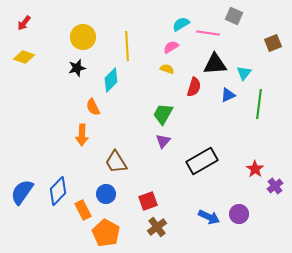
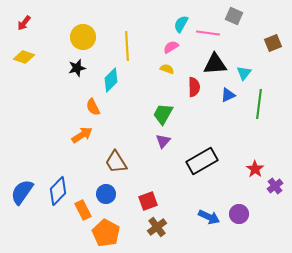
cyan semicircle: rotated 30 degrees counterclockwise
red semicircle: rotated 18 degrees counterclockwise
orange arrow: rotated 125 degrees counterclockwise
